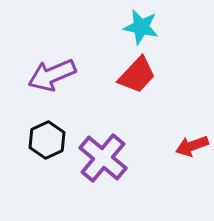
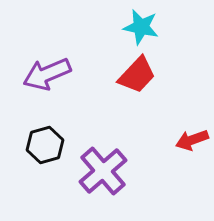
purple arrow: moved 5 px left, 1 px up
black hexagon: moved 2 px left, 5 px down; rotated 9 degrees clockwise
red arrow: moved 6 px up
purple cross: moved 13 px down; rotated 9 degrees clockwise
